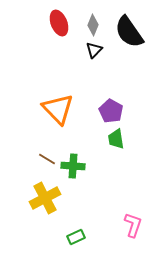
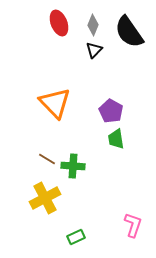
orange triangle: moved 3 px left, 6 px up
